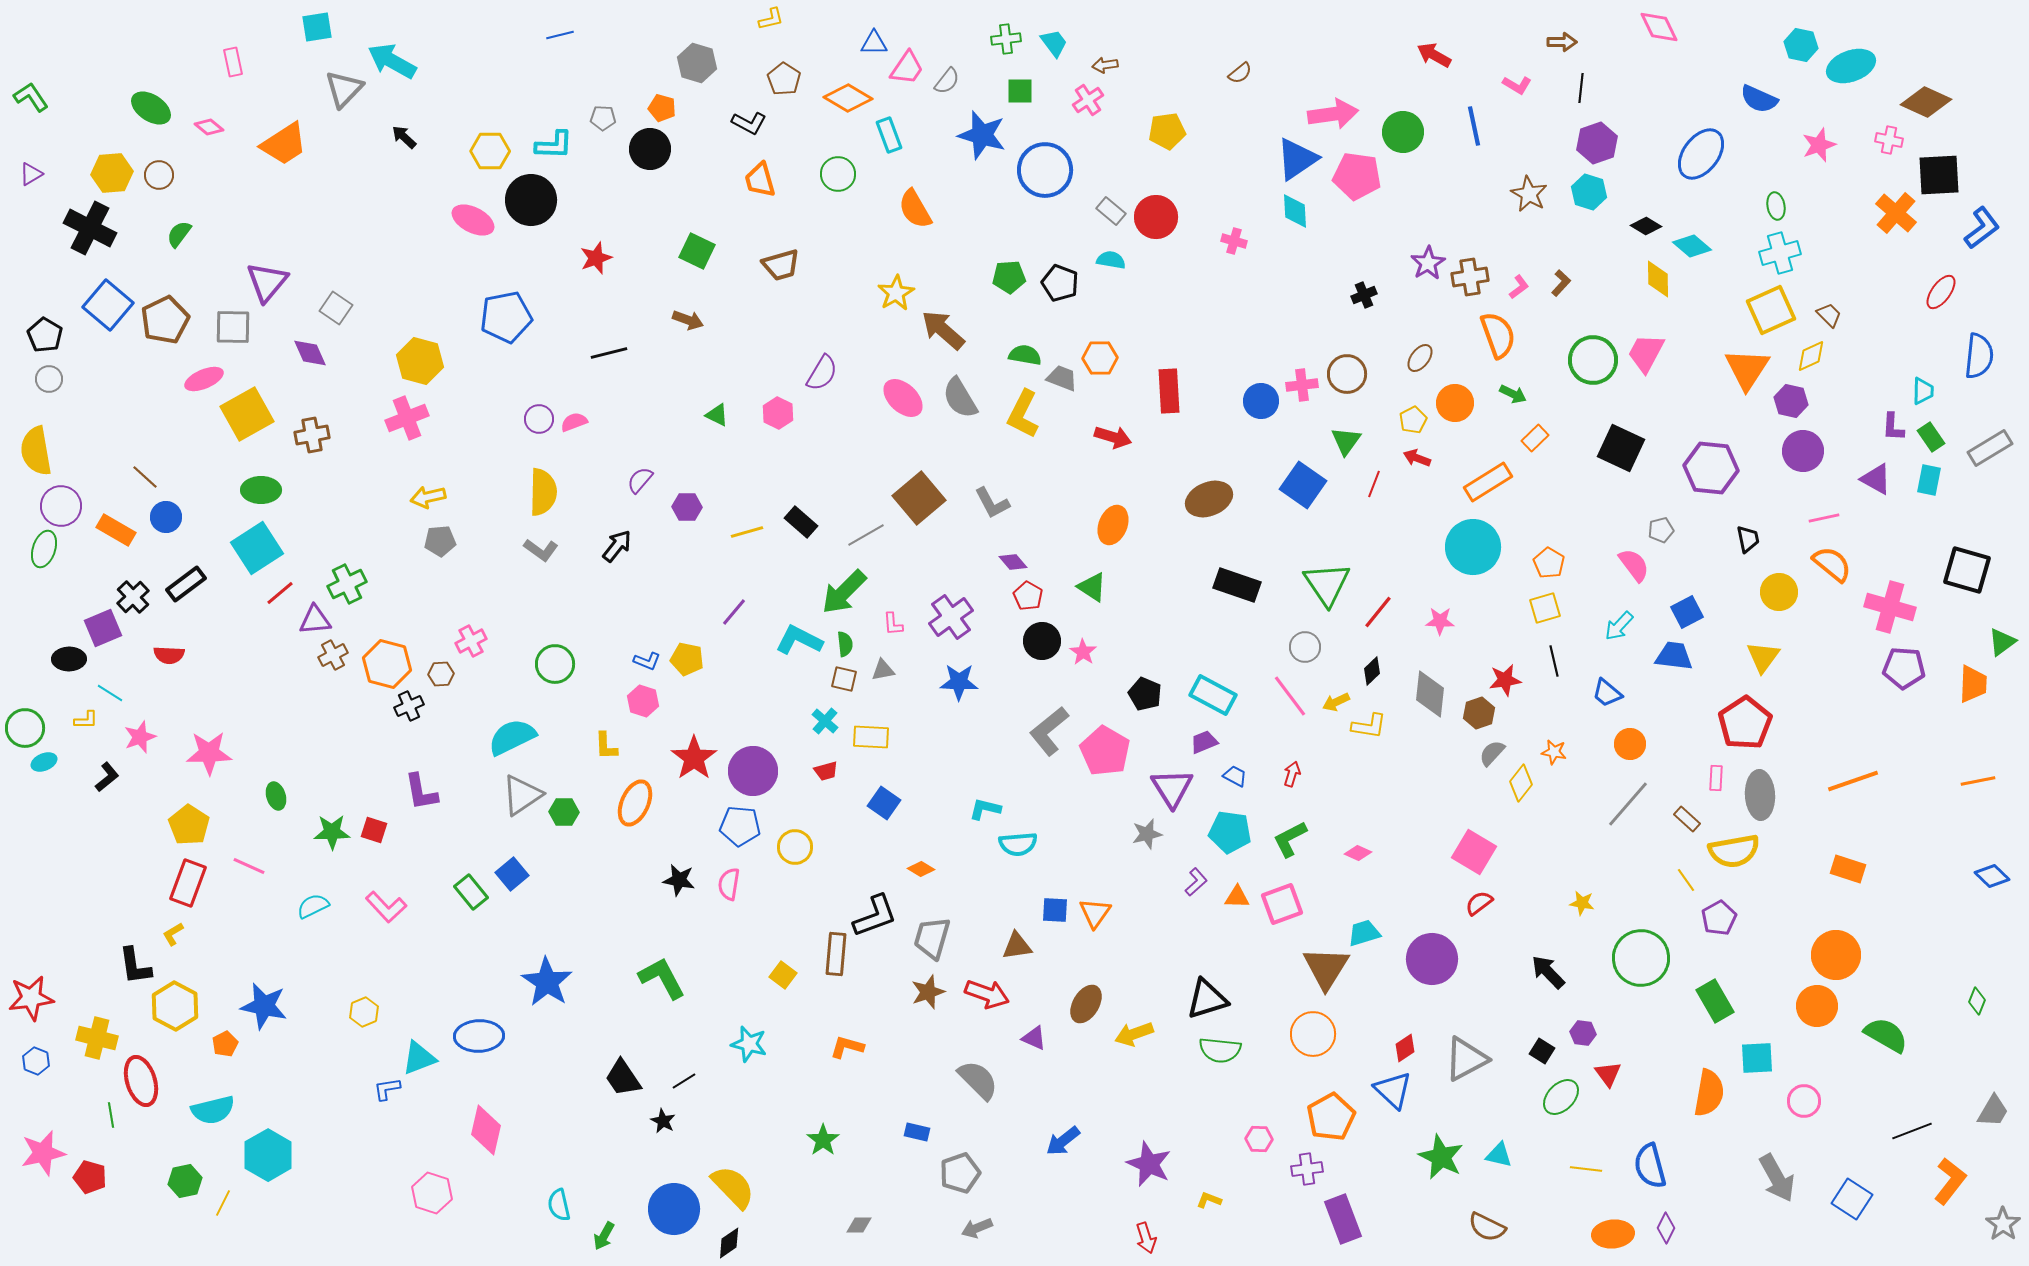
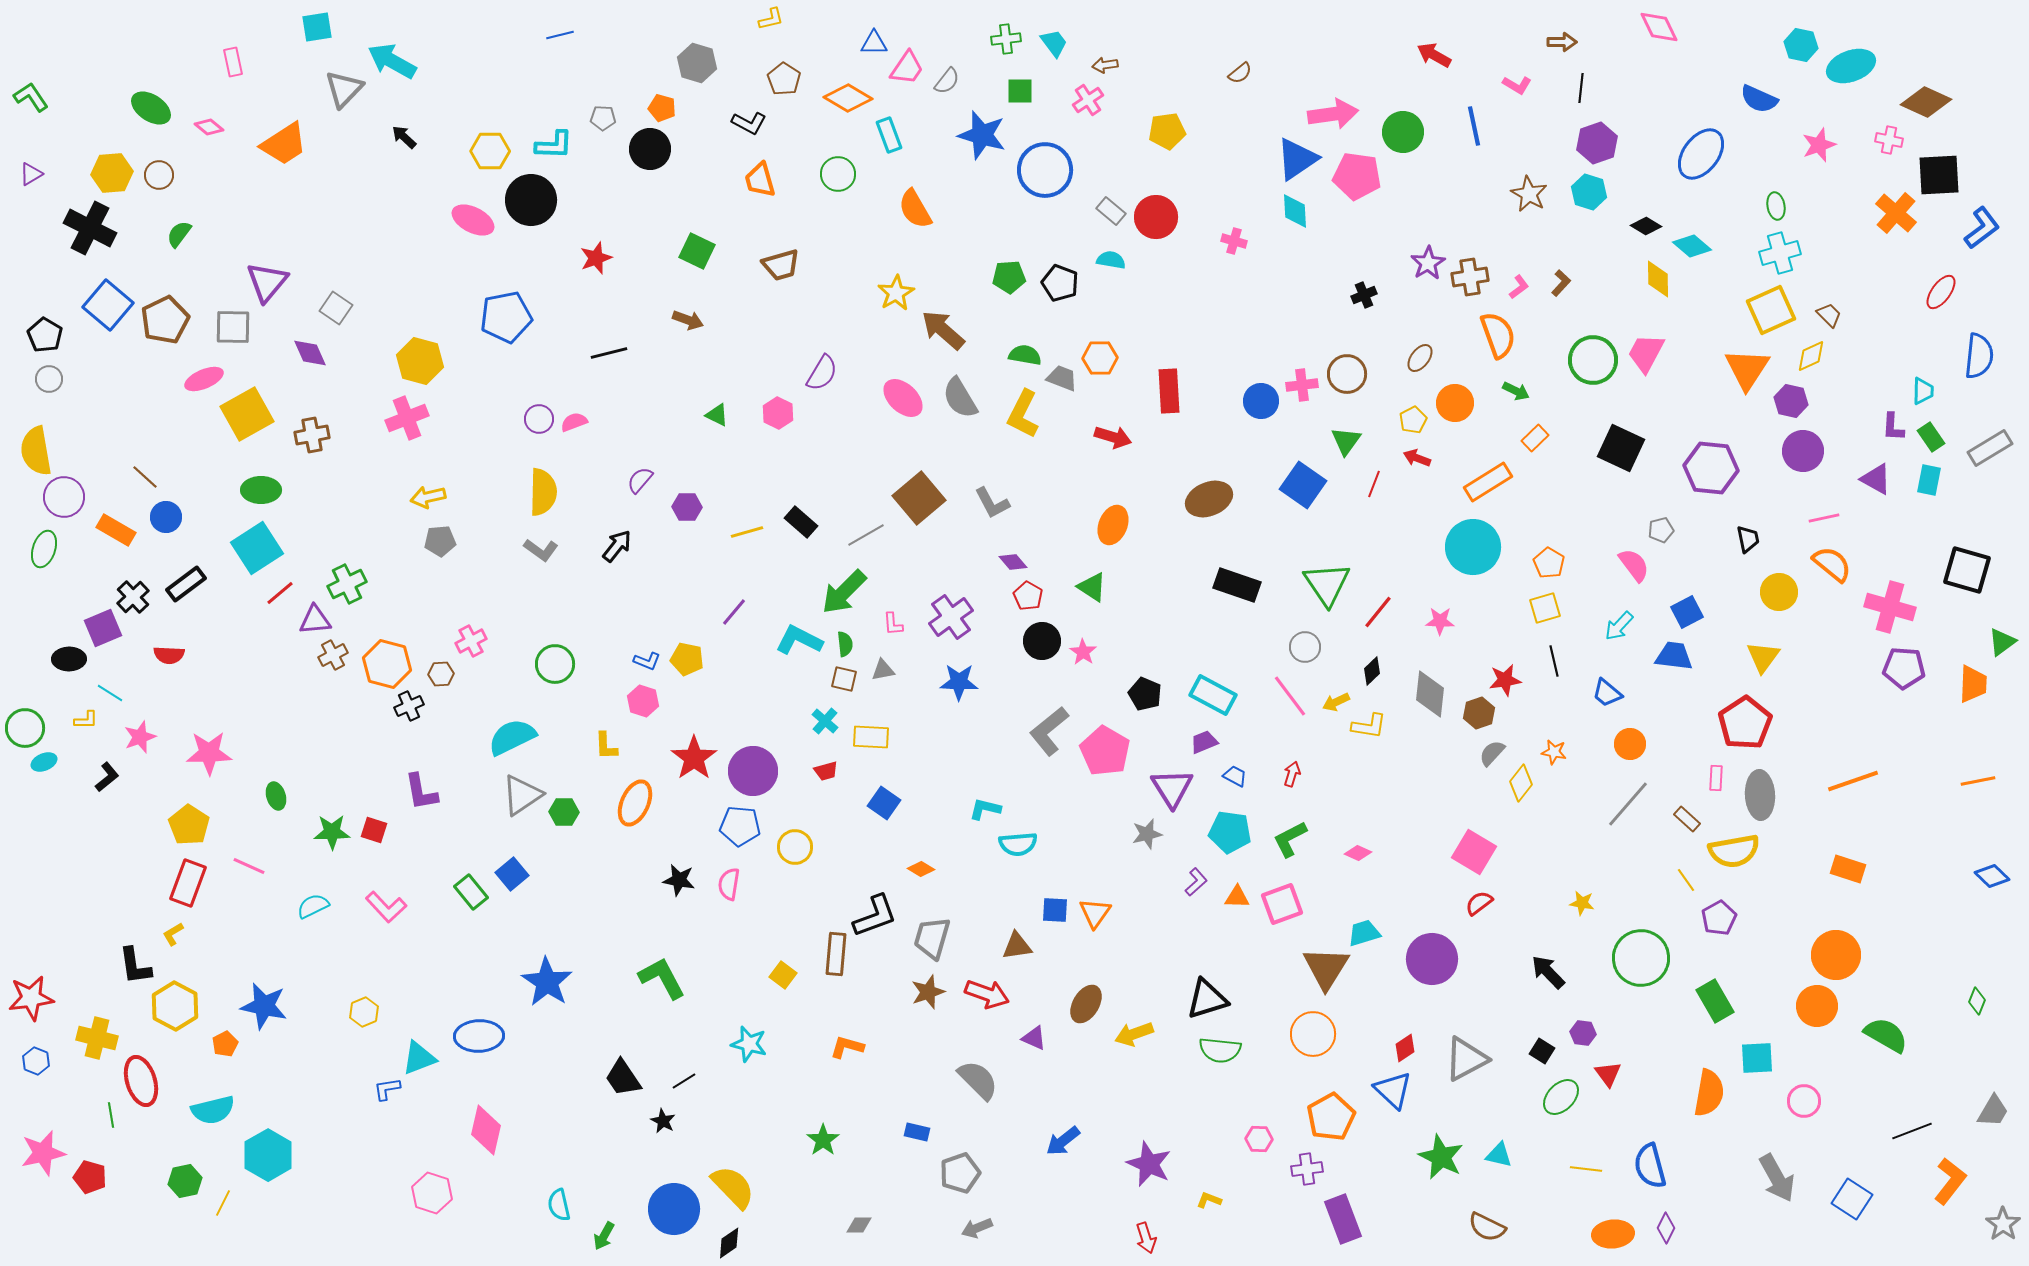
green arrow at (1513, 394): moved 3 px right, 3 px up
purple circle at (61, 506): moved 3 px right, 9 px up
